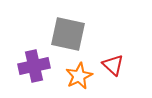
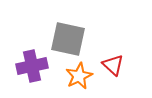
gray square: moved 5 px down
purple cross: moved 2 px left
